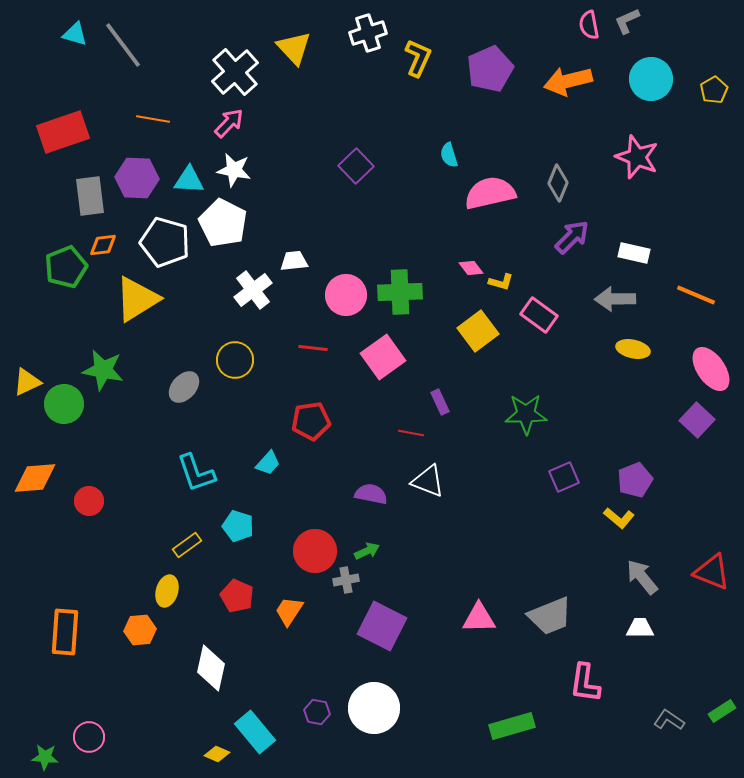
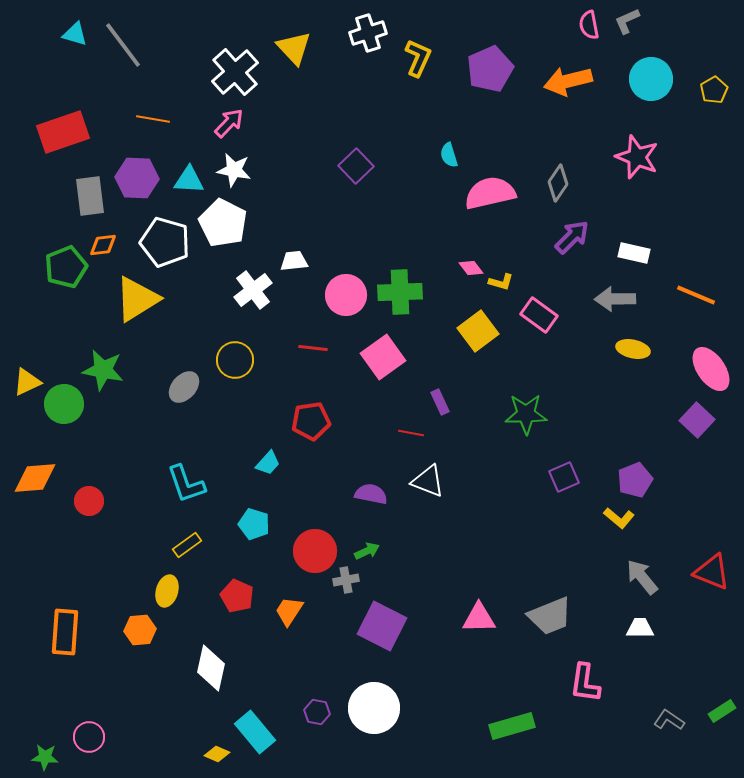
gray diamond at (558, 183): rotated 12 degrees clockwise
cyan L-shape at (196, 473): moved 10 px left, 11 px down
cyan pentagon at (238, 526): moved 16 px right, 2 px up
